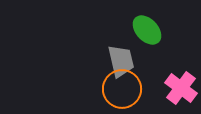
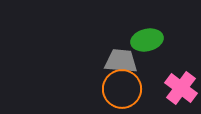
green ellipse: moved 10 px down; rotated 60 degrees counterclockwise
gray trapezoid: rotated 72 degrees counterclockwise
